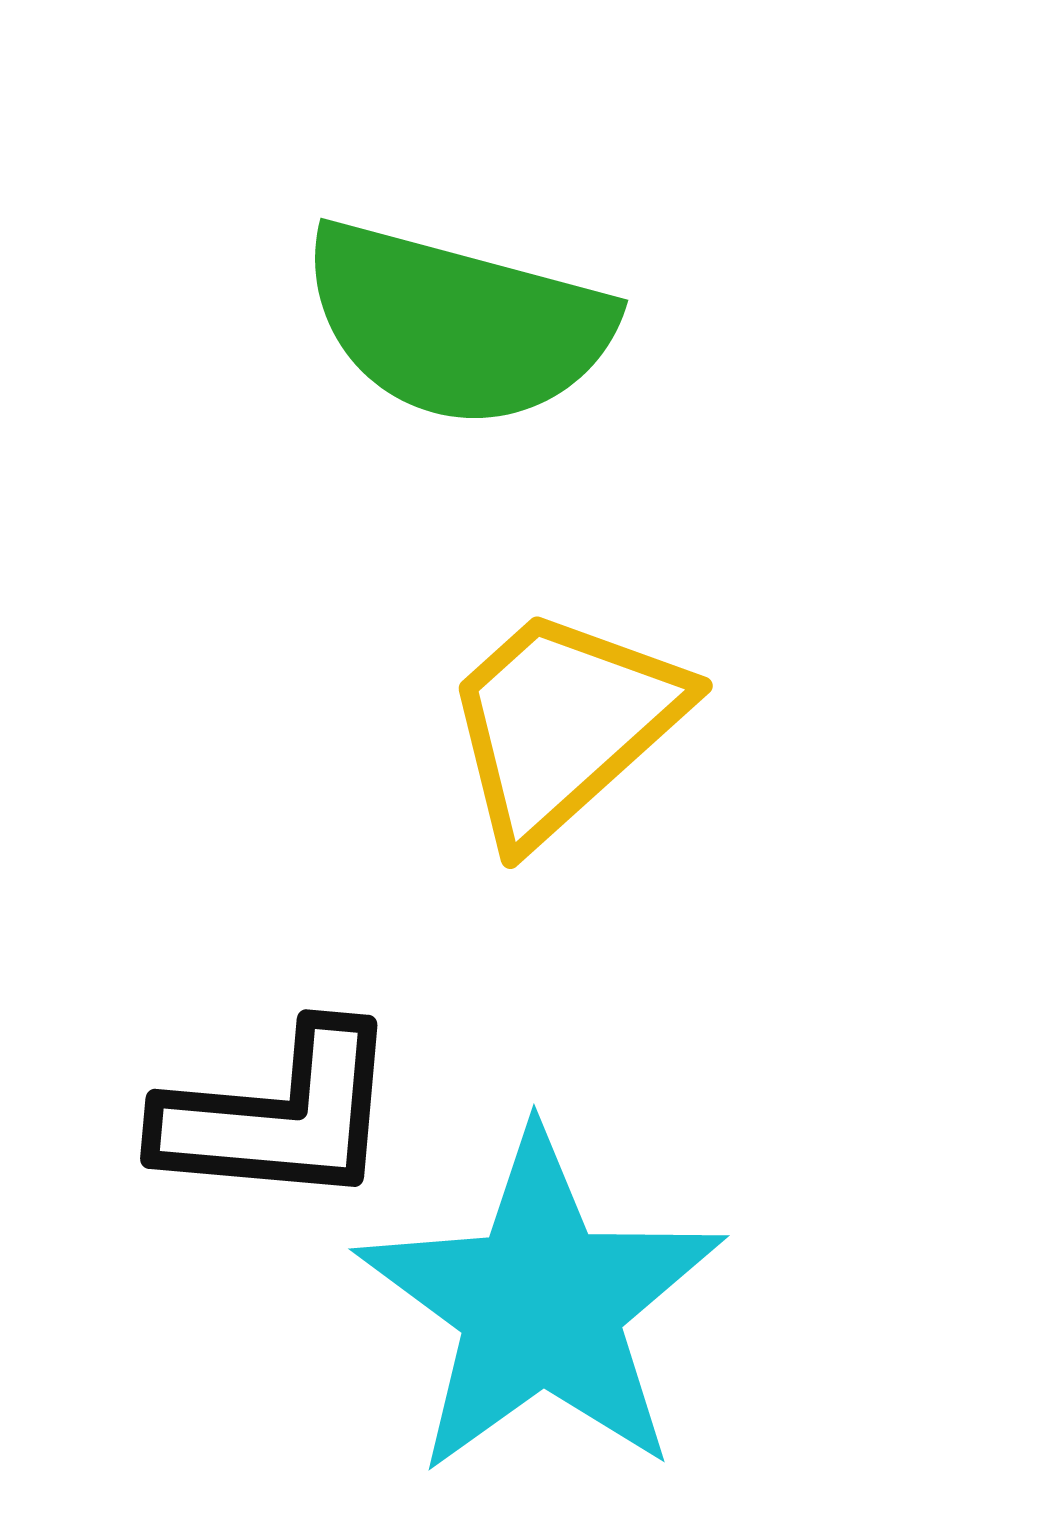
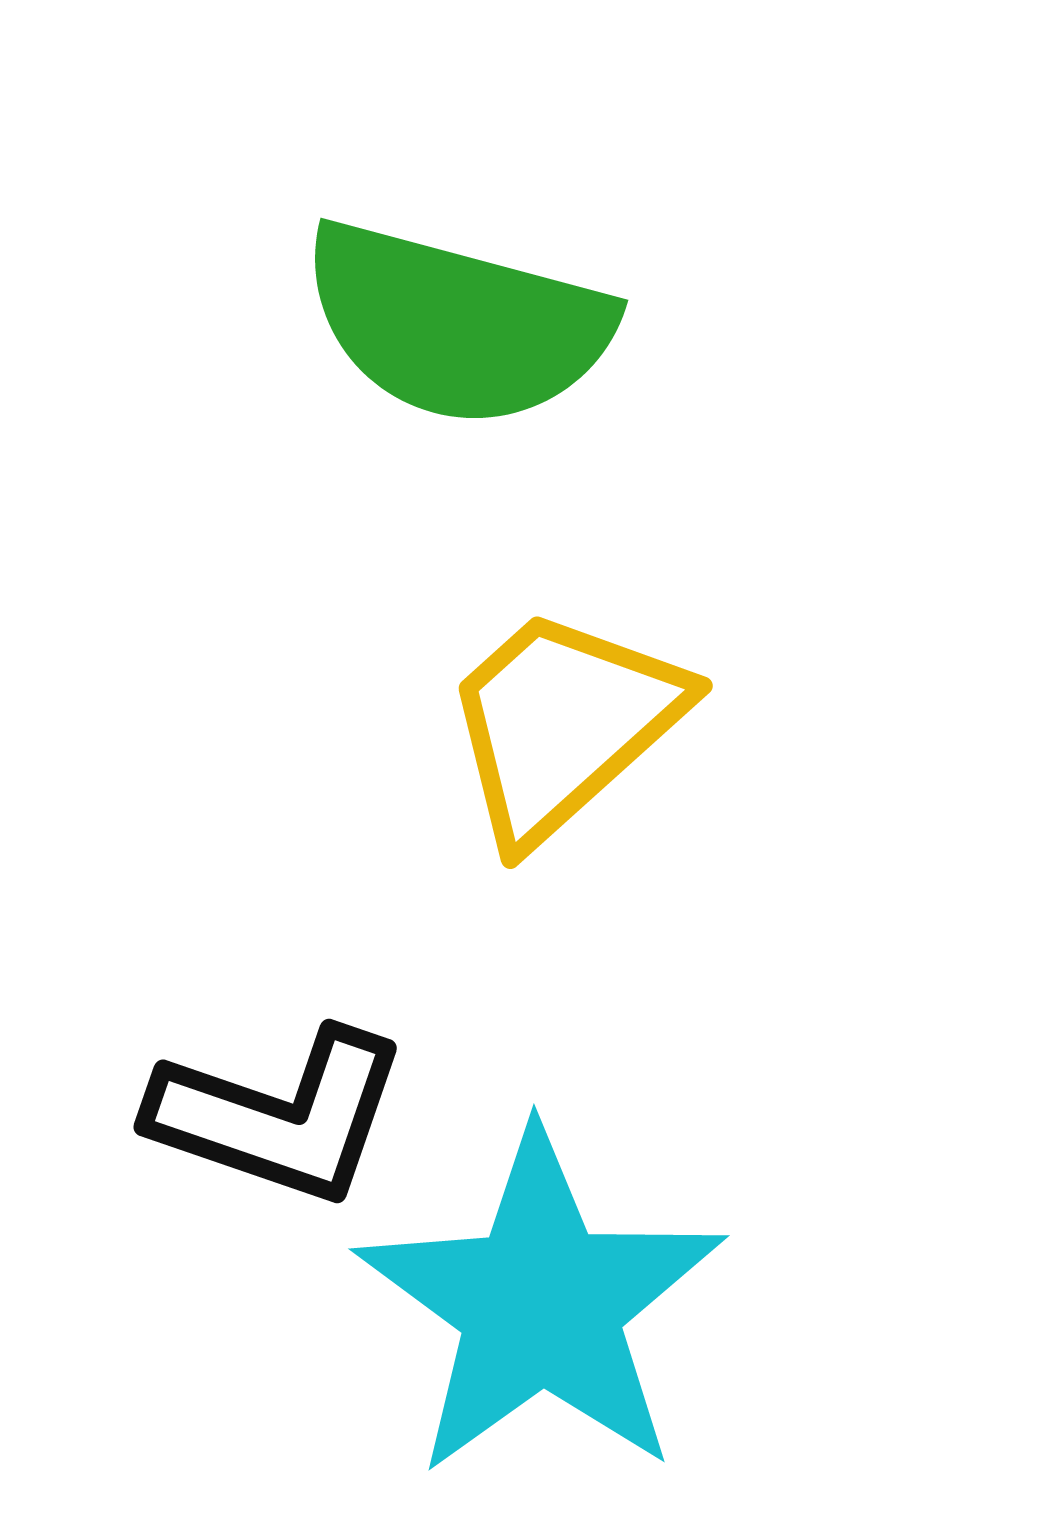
black L-shape: rotated 14 degrees clockwise
